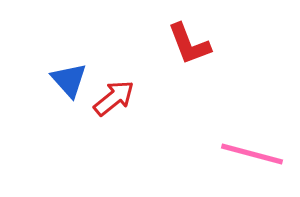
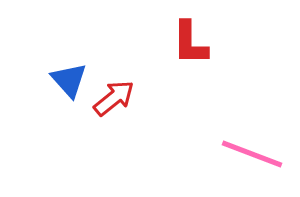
red L-shape: moved 1 px right, 1 px up; rotated 21 degrees clockwise
pink line: rotated 6 degrees clockwise
